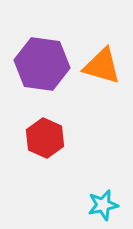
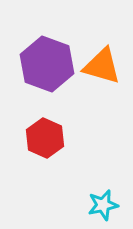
purple hexagon: moved 5 px right; rotated 12 degrees clockwise
